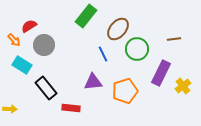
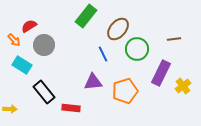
black rectangle: moved 2 px left, 4 px down
